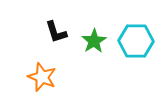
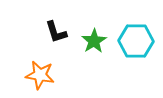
orange star: moved 2 px left, 2 px up; rotated 12 degrees counterclockwise
